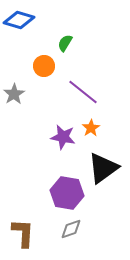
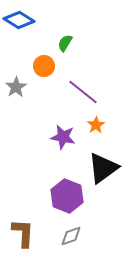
blue diamond: rotated 16 degrees clockwise
gray star: moved 2 px right, 7 px up
orange star: moved 5 px right, 3 px up
purple hexagon: moved 3 px down; rotated 12 degrees clockwise
gray diamond: moved 7 px down
